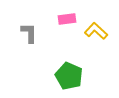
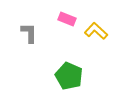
pink rectangle: rotated 30 degrees clockwise
